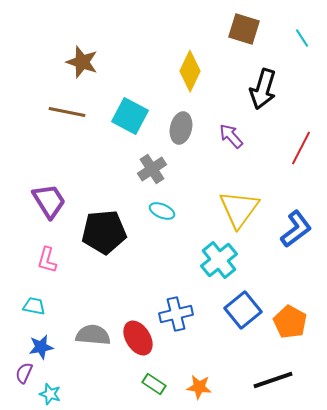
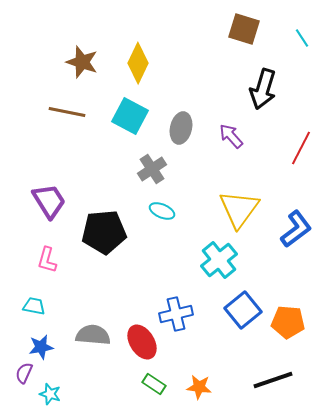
yellow diamond: moved 52 px left, 8 px up
orange pentagon: moved 2 px left; rotated 24 degrees counterclockwise
red ellipse: moved 4 px right, 4 px down
